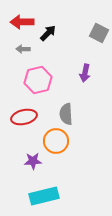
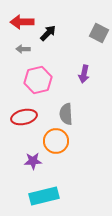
purple arrow: moved 1 px left, 1 px down
